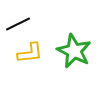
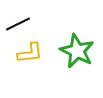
green star: moved 3 px right
